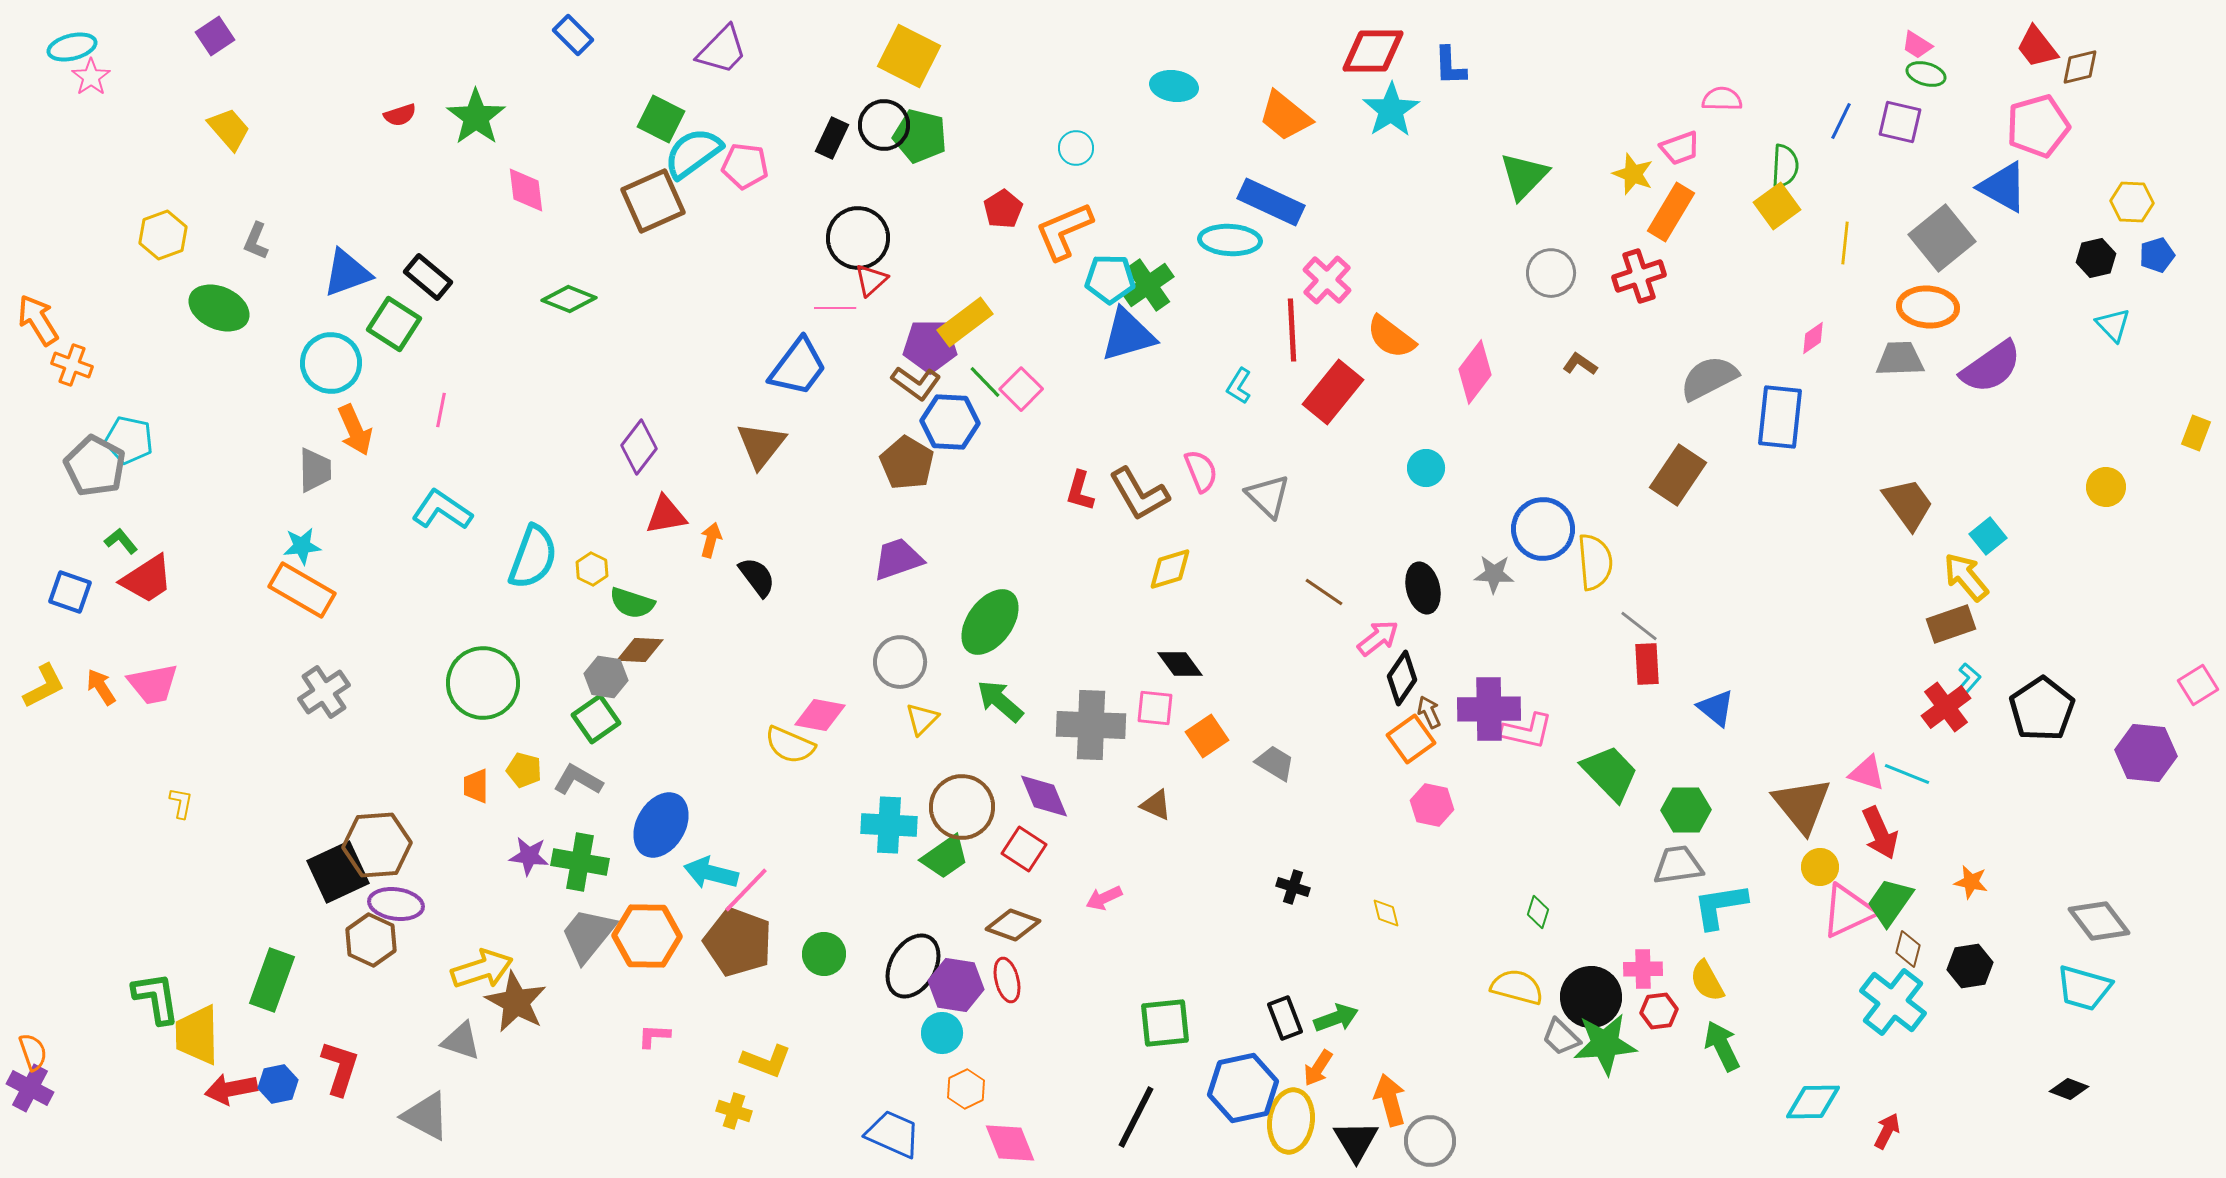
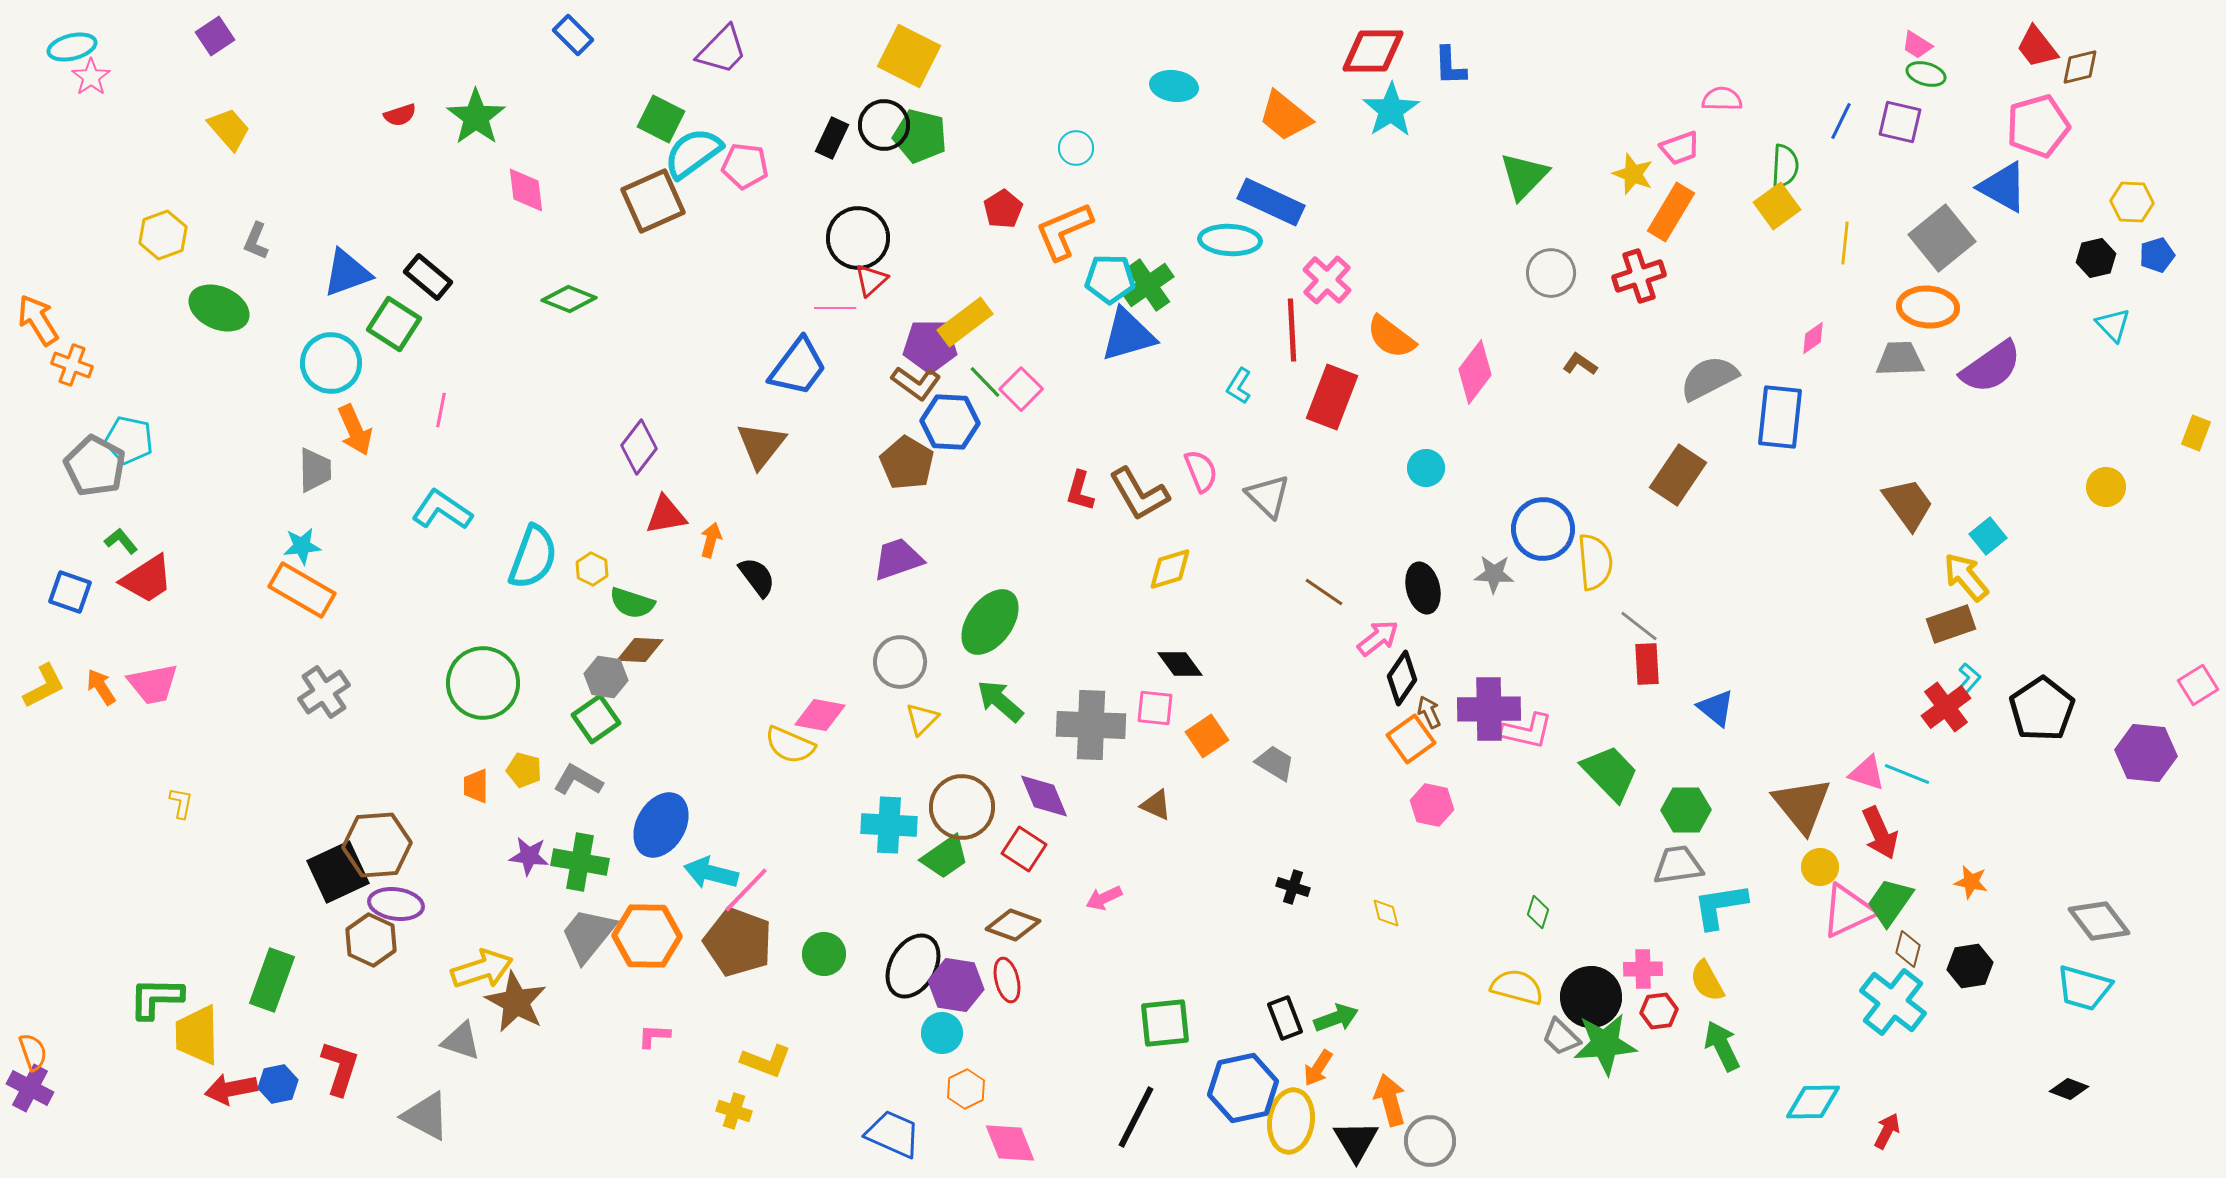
red rectangle at (1333, 392): moved 1 px left, 5 px down; rotated 18 degrees counterclockwise
green L-shape at (156, 998): rotated 80 degrees counterclockwise
